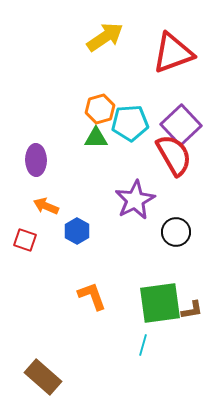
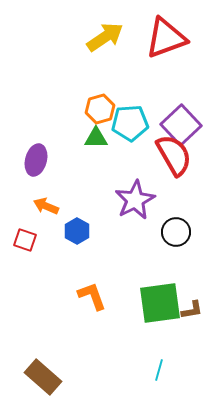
red triangle: moved 7 px left, 15 px up
purple ellipse: rotated 16 degrees clockwise
cyan line: moved 16 px right, 25 px down
